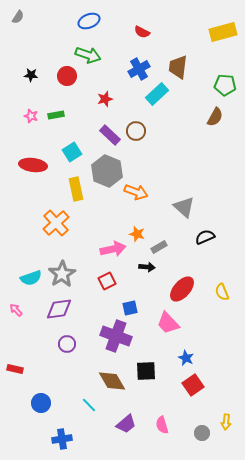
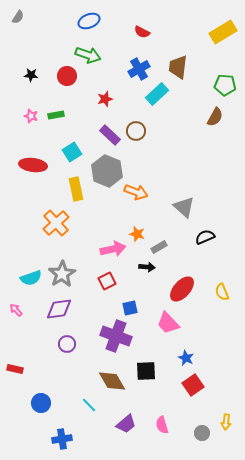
yellow rectangle at (223, 32): rotated 16 degrees counterclockwise
